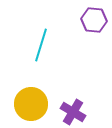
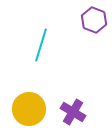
purple hexagon: rotated 15 degrees clockwise
yellow circle: moved 2 px left, 5 px down
